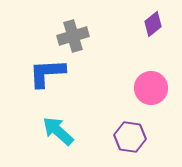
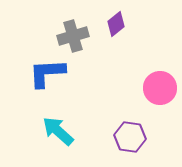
purple diamond: moved 37 px left
pink circle: moved 9 px right
